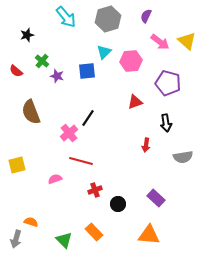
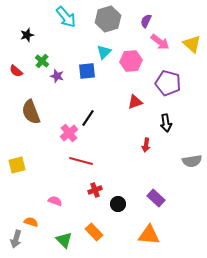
purple semicircle: moved 5 px down
yellow triangle: moved 5 px right, 3 px down
gray semicircle: moved 9 px right, 4 px down
pink semicircle: moved 22 px down; rotated 40 degrees clockwise
